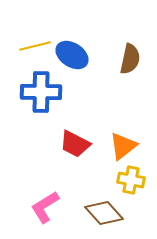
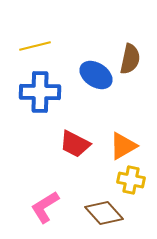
blue ellipse: moved 24 px right, 20 px down
blue cross: moved 1 px left
orange triangle: rotated 8 degrees clockwise
